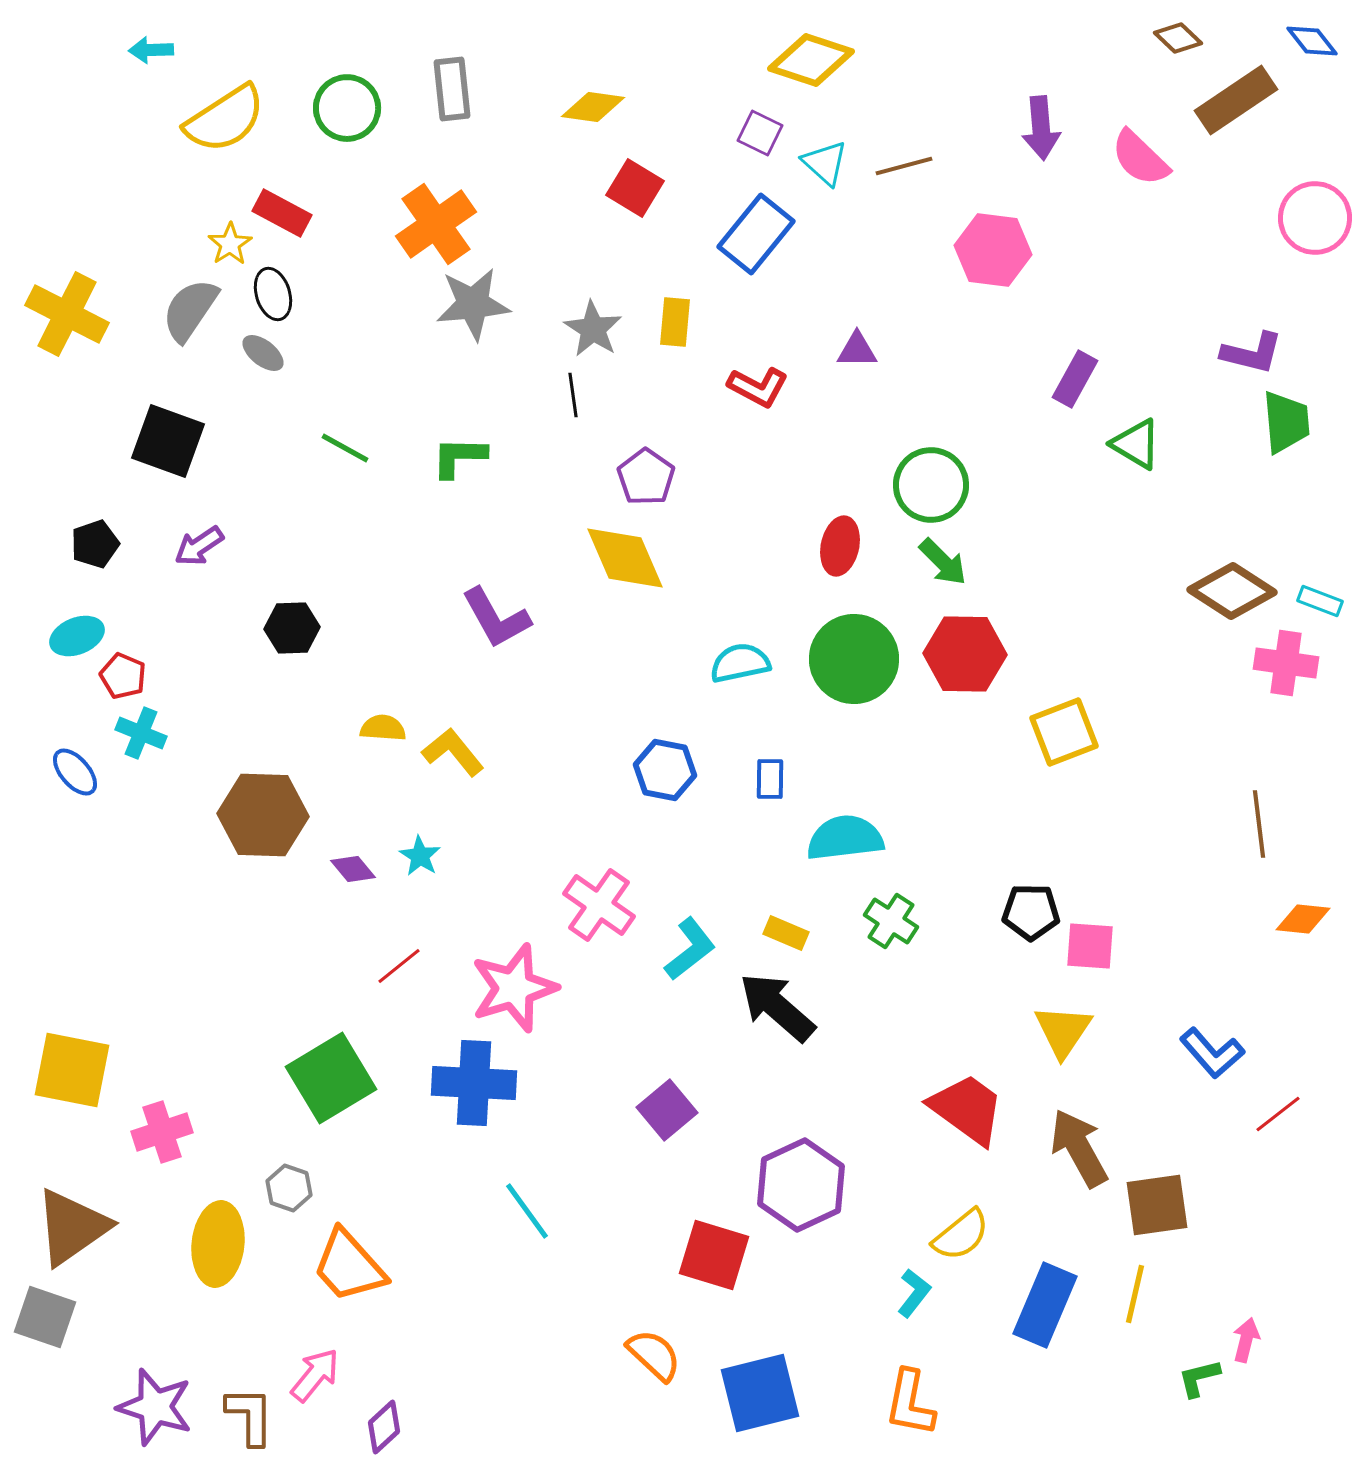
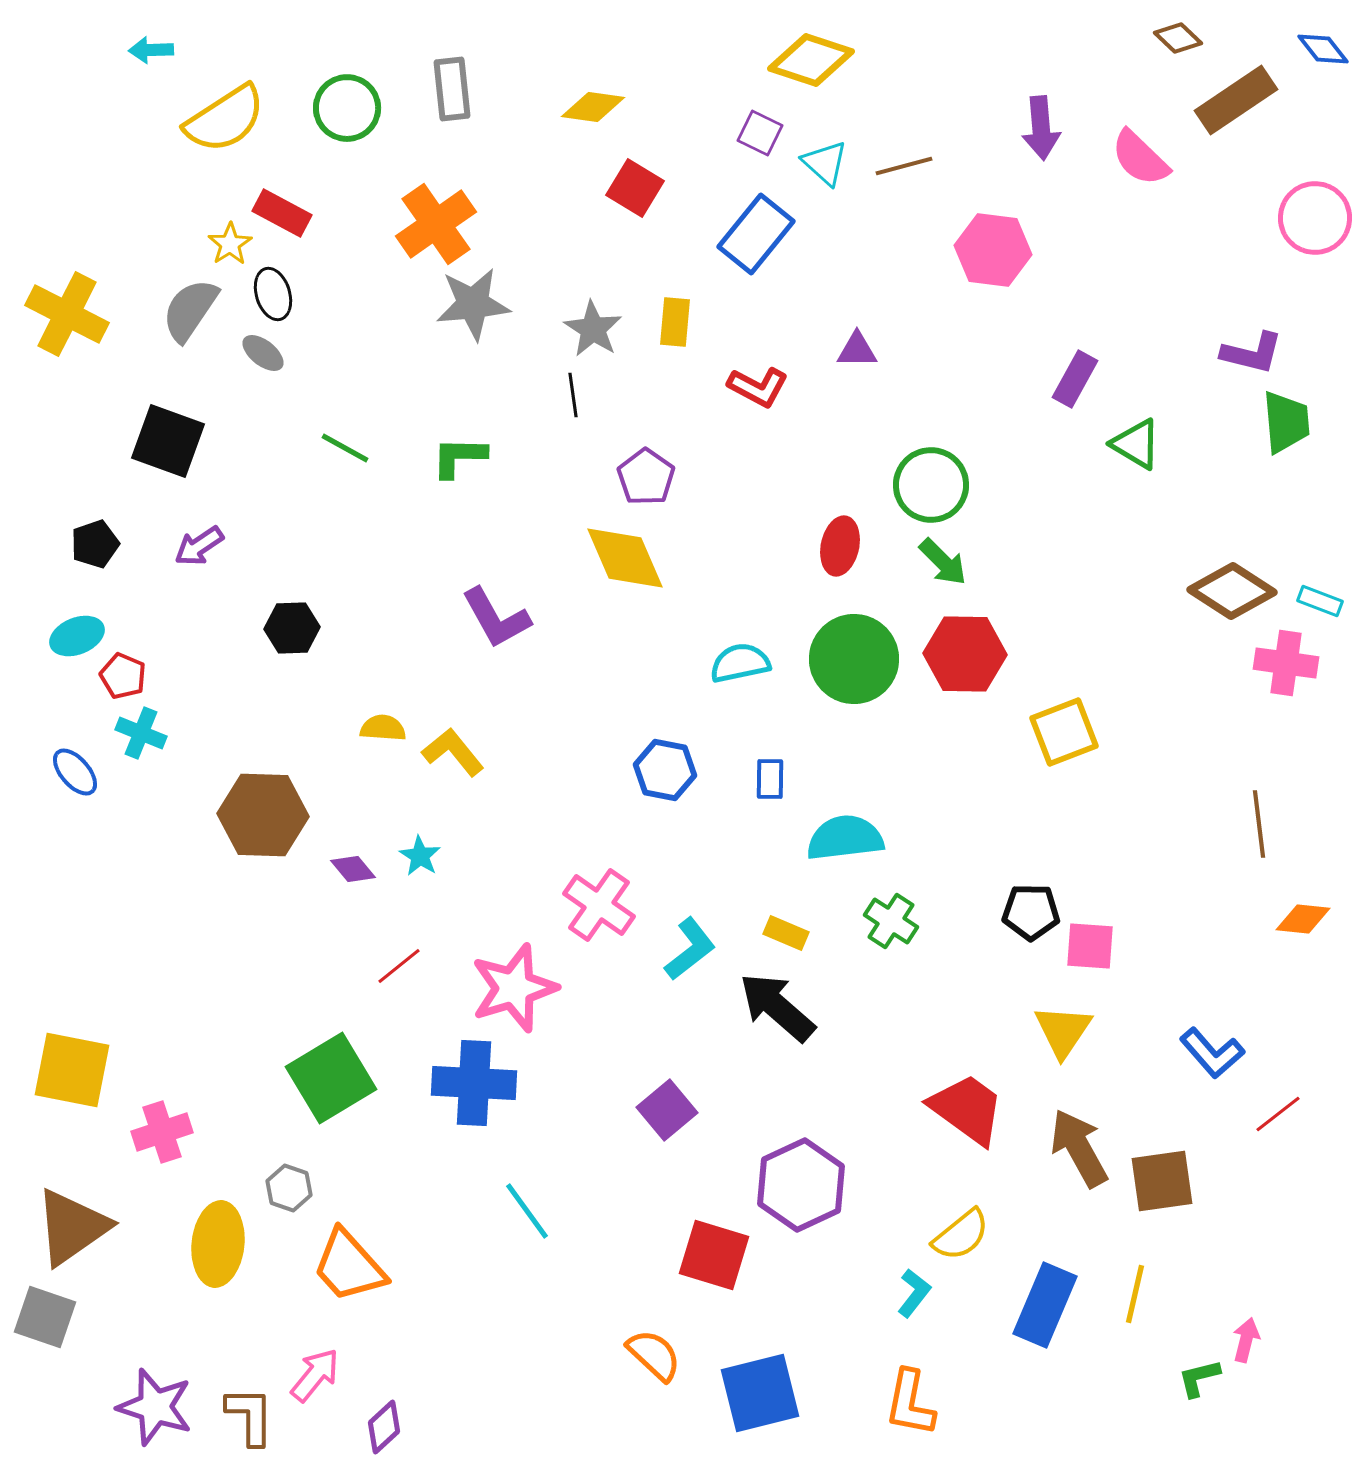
blue diamond at (1312, 41): moved 11 px right, 8 px down
brown square at (1157, 1205): moved 5 px right, 24 px up
